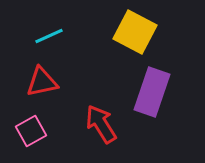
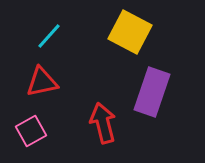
yellow square: moved 5 px left
cyan line: rotated 24 degrees counterclockwise
red arrow: moved 2 px right, 1 px up; rotated 18 degrees clockwise
